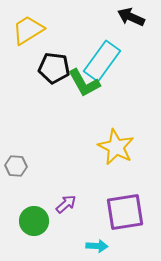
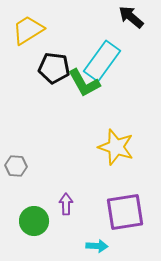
black arrow: rotated 16 degrees clockwise
yellow star: rotated 9 degrees counterclockwise
purple arrow: rotated 50 degrees counterclockwise
